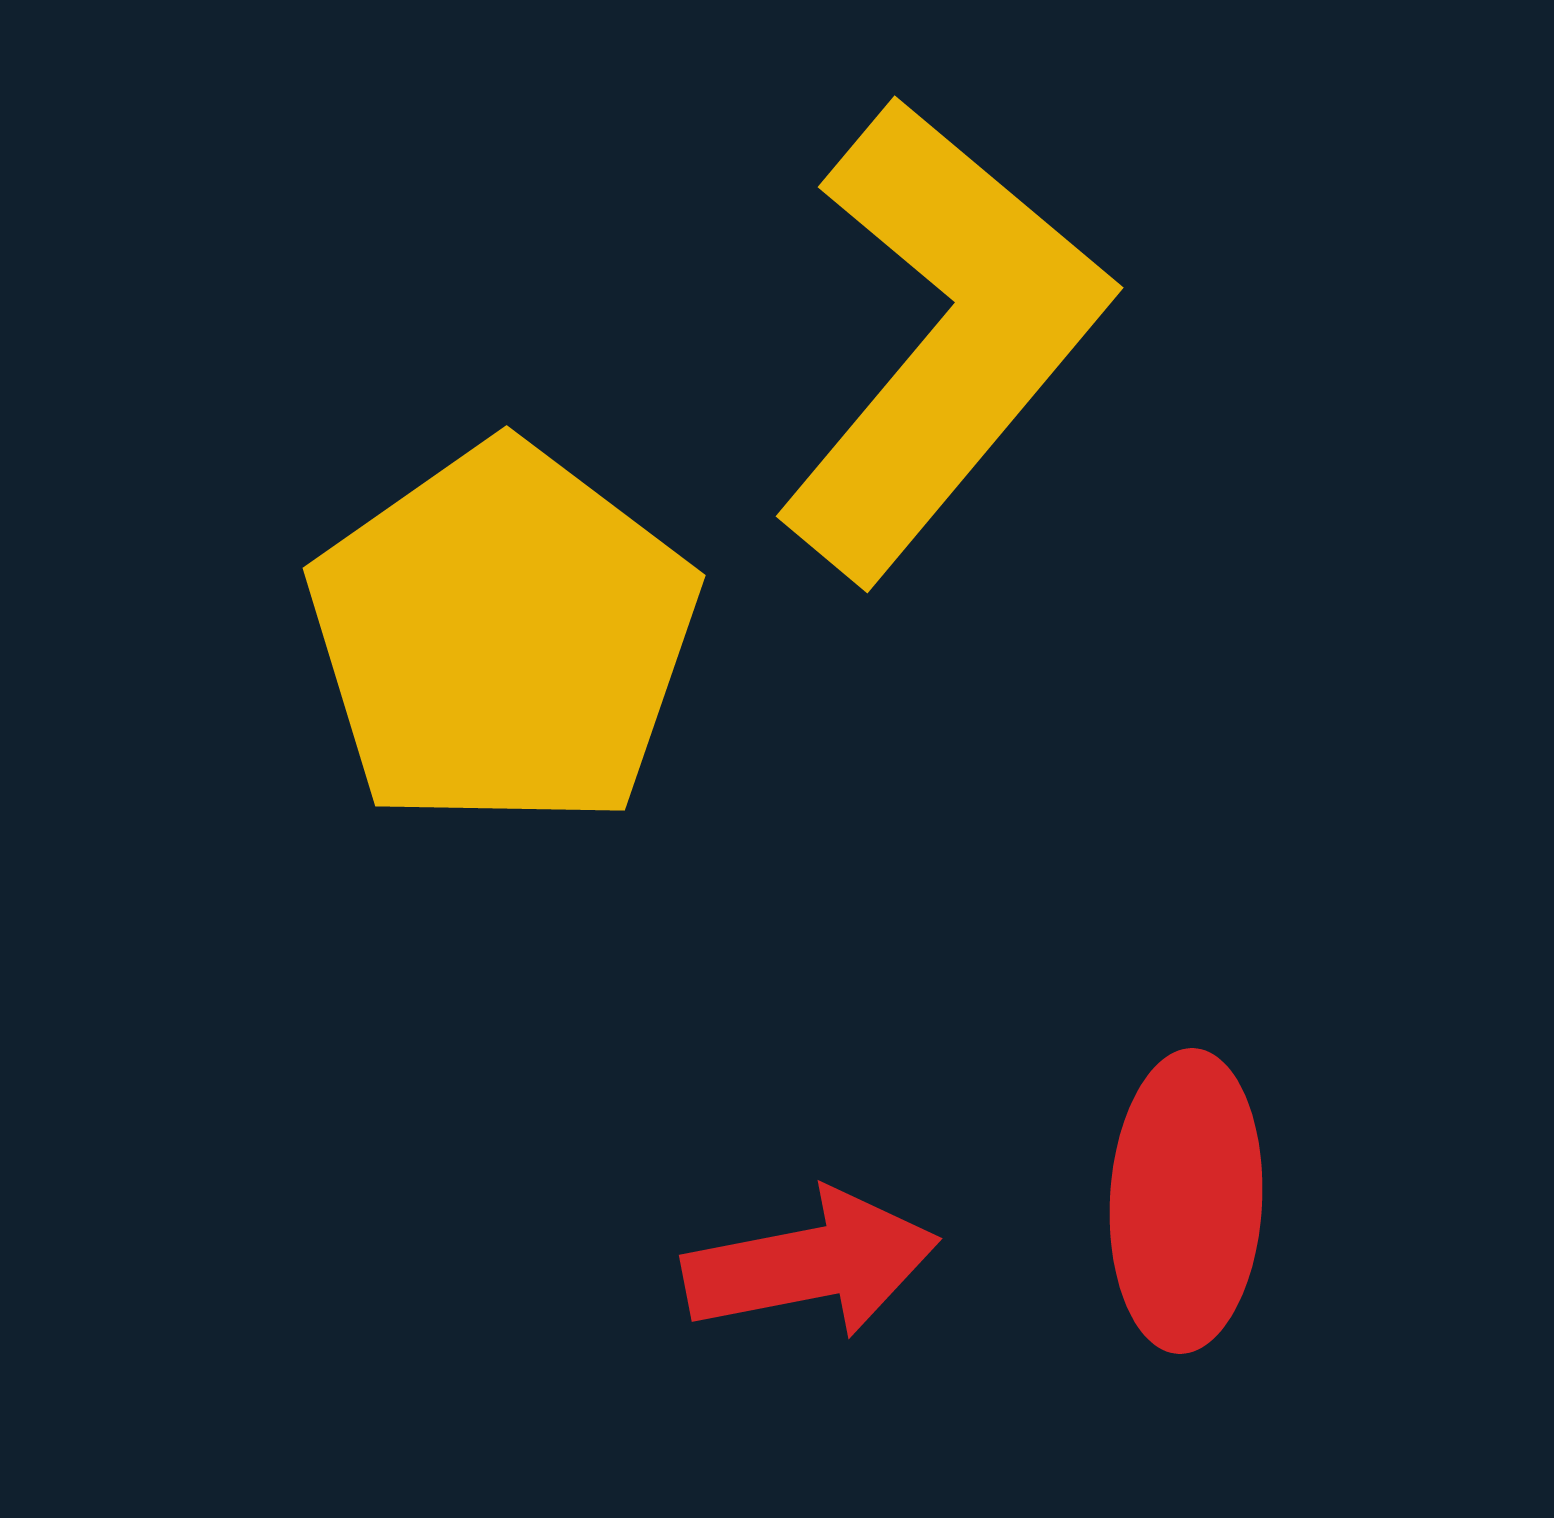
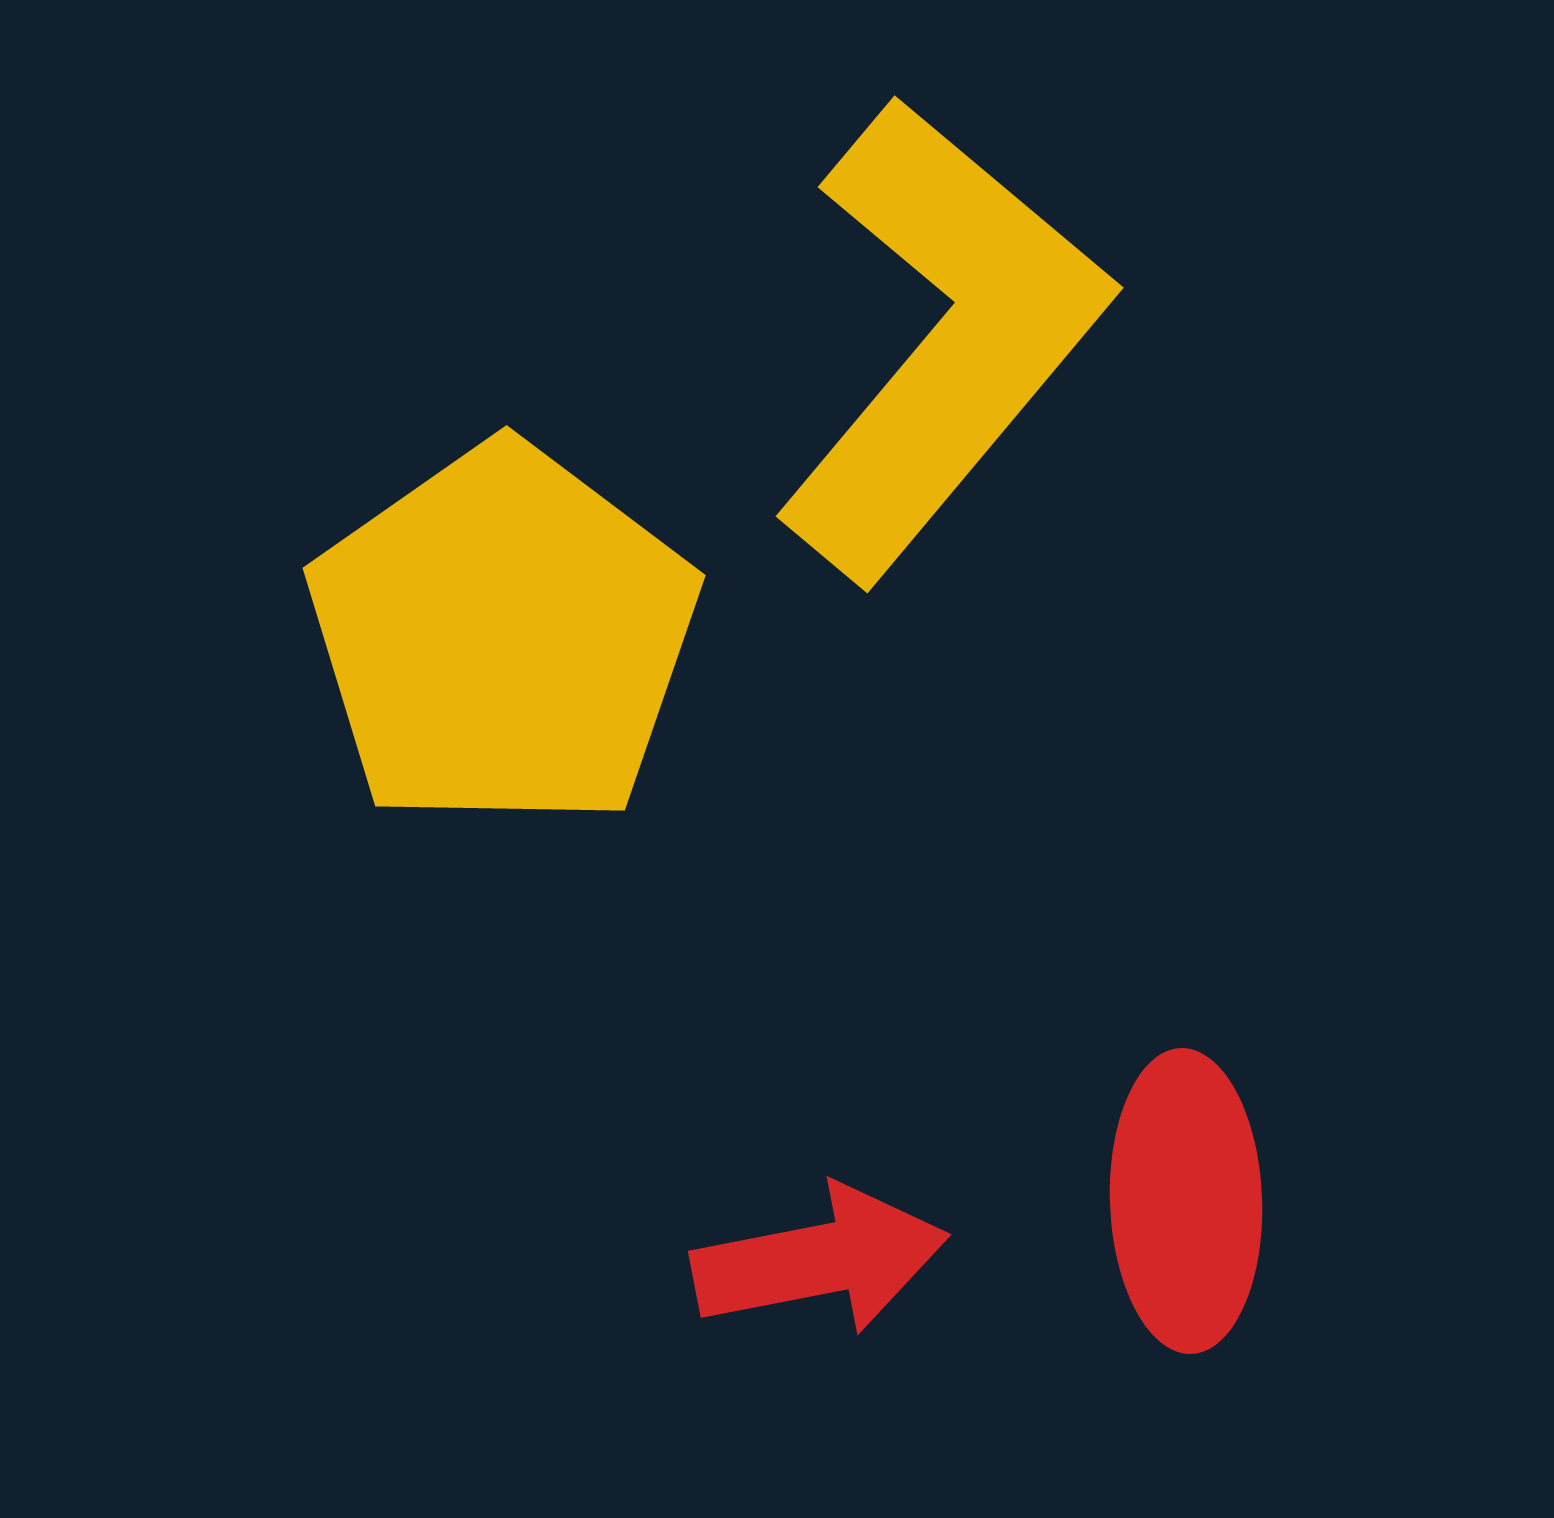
red ellipse: rotated 5 degrees counterclockwise
red arrow: moved 9 px right, 4 px up
